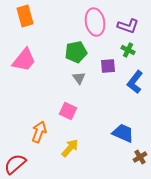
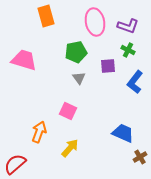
orange rectangle: moved 21 px right
pink trapezoid: rotated 112 degrees counterclockwise
